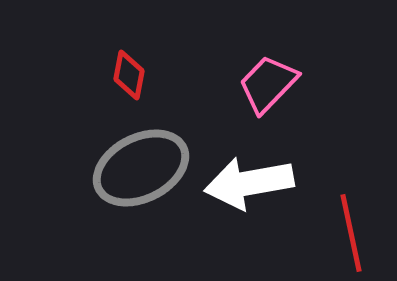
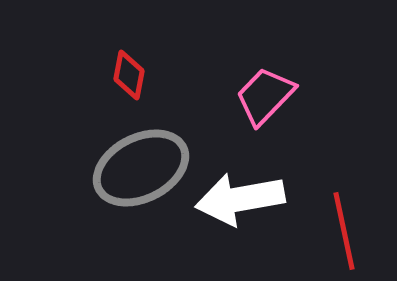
pink trapezoid: moved 3 px left, 12 px down
white arrow: moved 9 px left, 16 px down
red line: moved 7 px left, 2 px up
